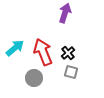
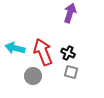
purple arrow: moved 5 px right
cyan arrow: rotated 126 degrees counterclockwise
black cross: rotated 24 degrees counterclockwise
gray circle: moved 1 px left, 2 px up
